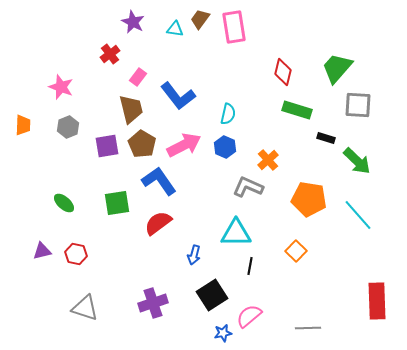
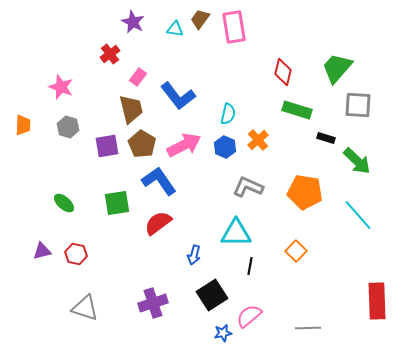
gray hexagon at (68, 127): rotated 20 degrees counterclockwise
orange cross at (268, 160): moved 10 px left, 20 px up
orange pentagon at (309, 199): moved 4 px left, 7 px up
